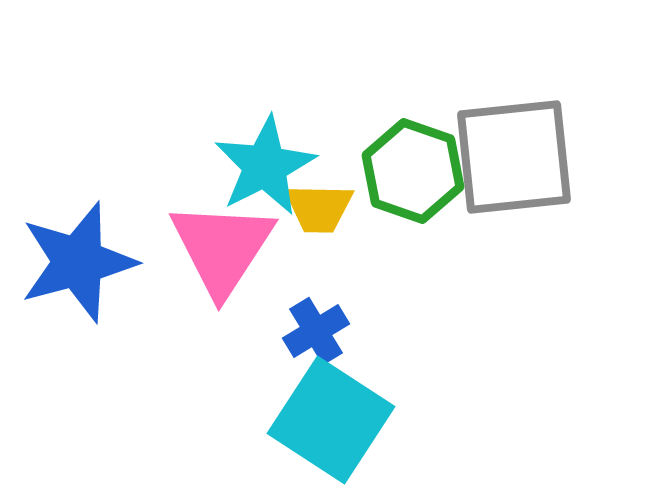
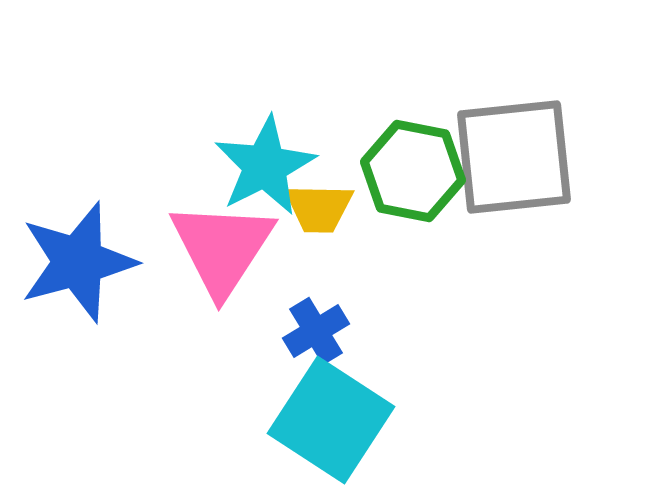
green hexagon: rotated 8 degrees counterclockwise
